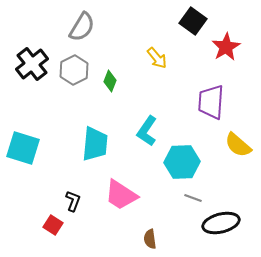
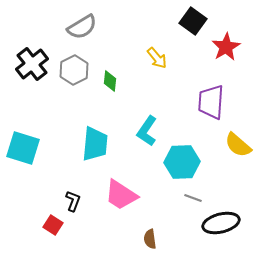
gray semicircle: rotated 28 degrees clockwise
green diamond: rotated 15 degrees counterclockwise
